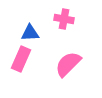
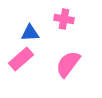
pink rectangle: rotated 25 degrees clockwise
pink semicircle: rotated 8 degrees counterclockwise
